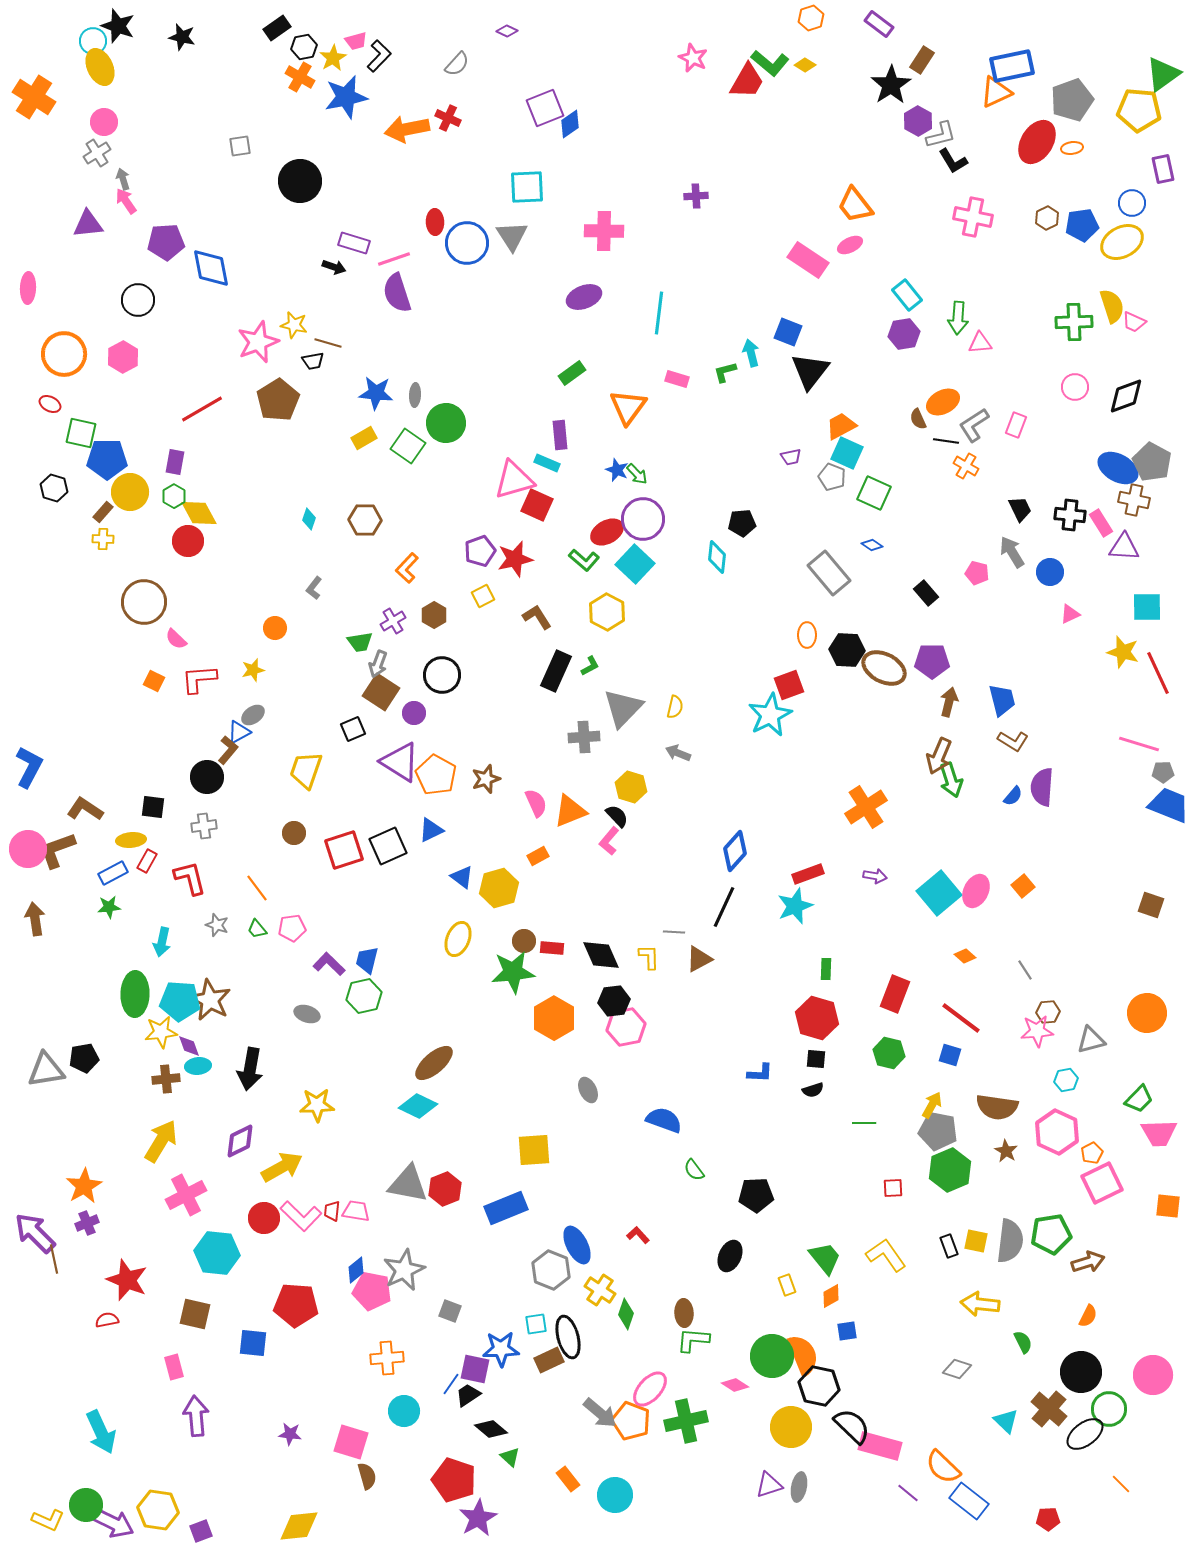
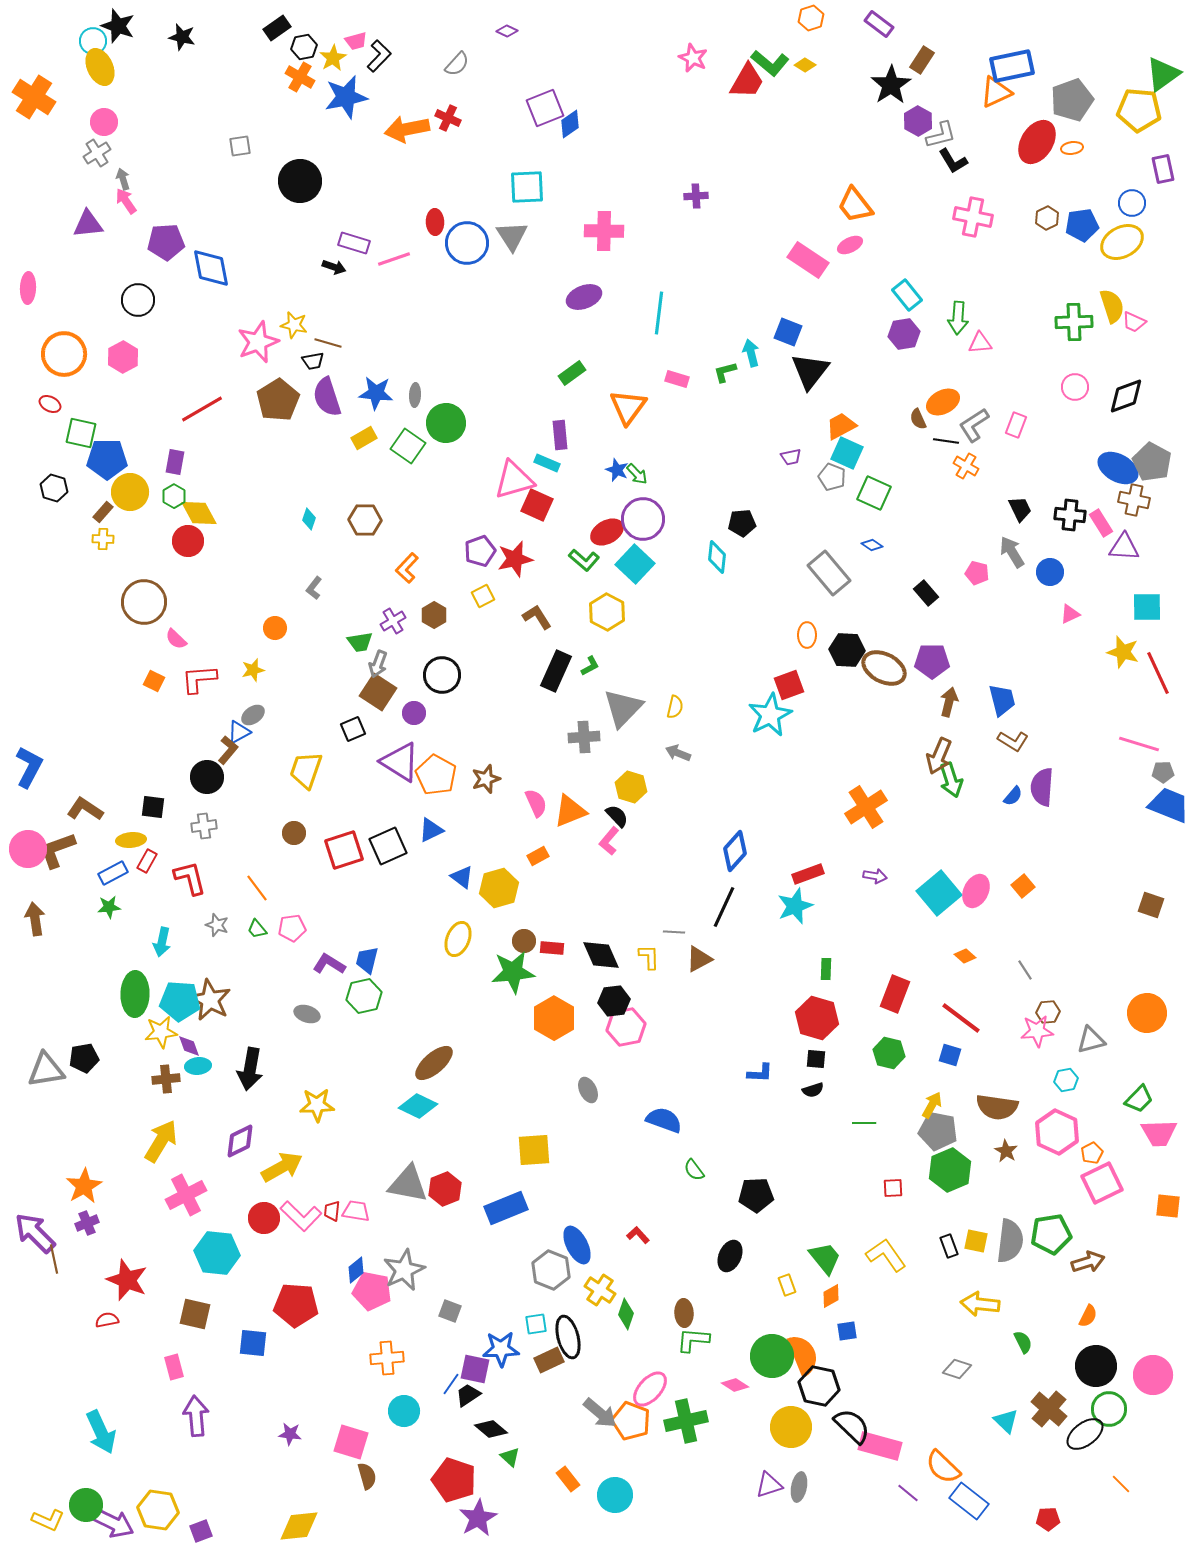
purple semicircle at (397, 293): moved 70 px left, 104 px down
brown square at (381, 692): moved 3 px left
purple L-shape at (329, 964): rotated 12 degrees counterclockwise
black circle at (1081, 1372): moved 15 px right, 6 px up
